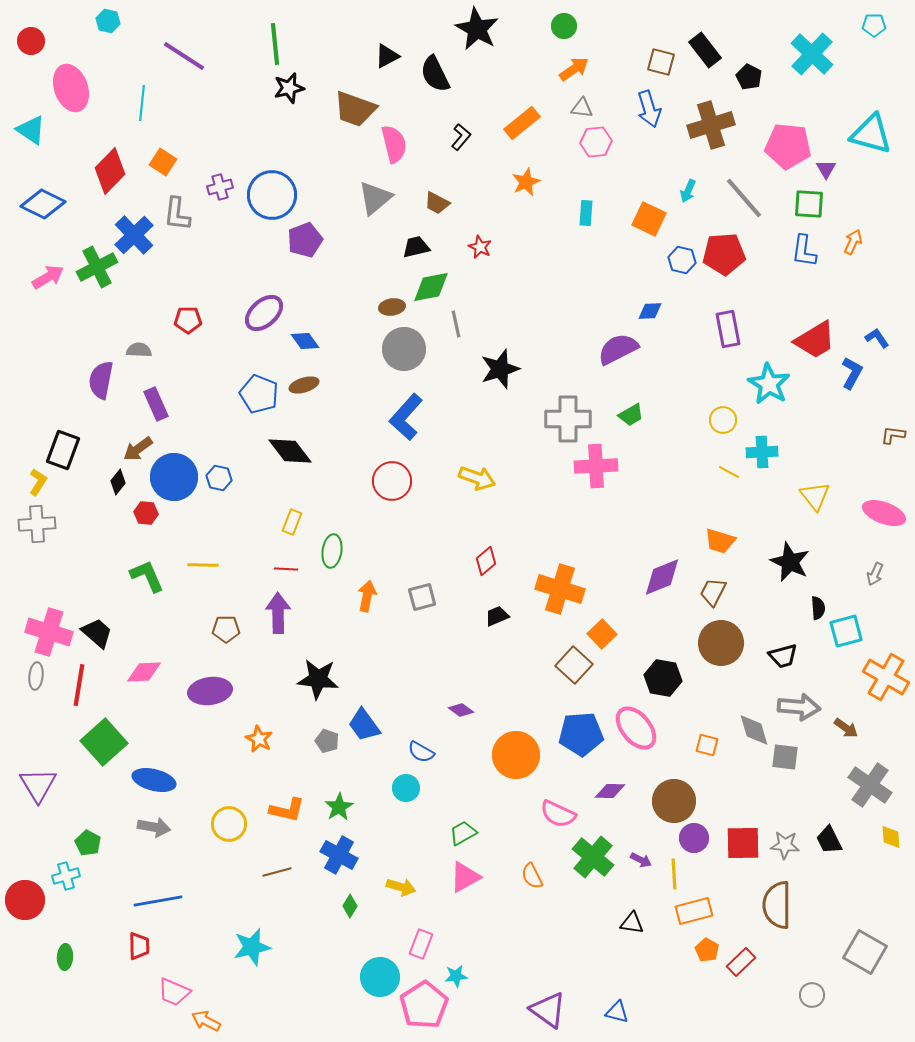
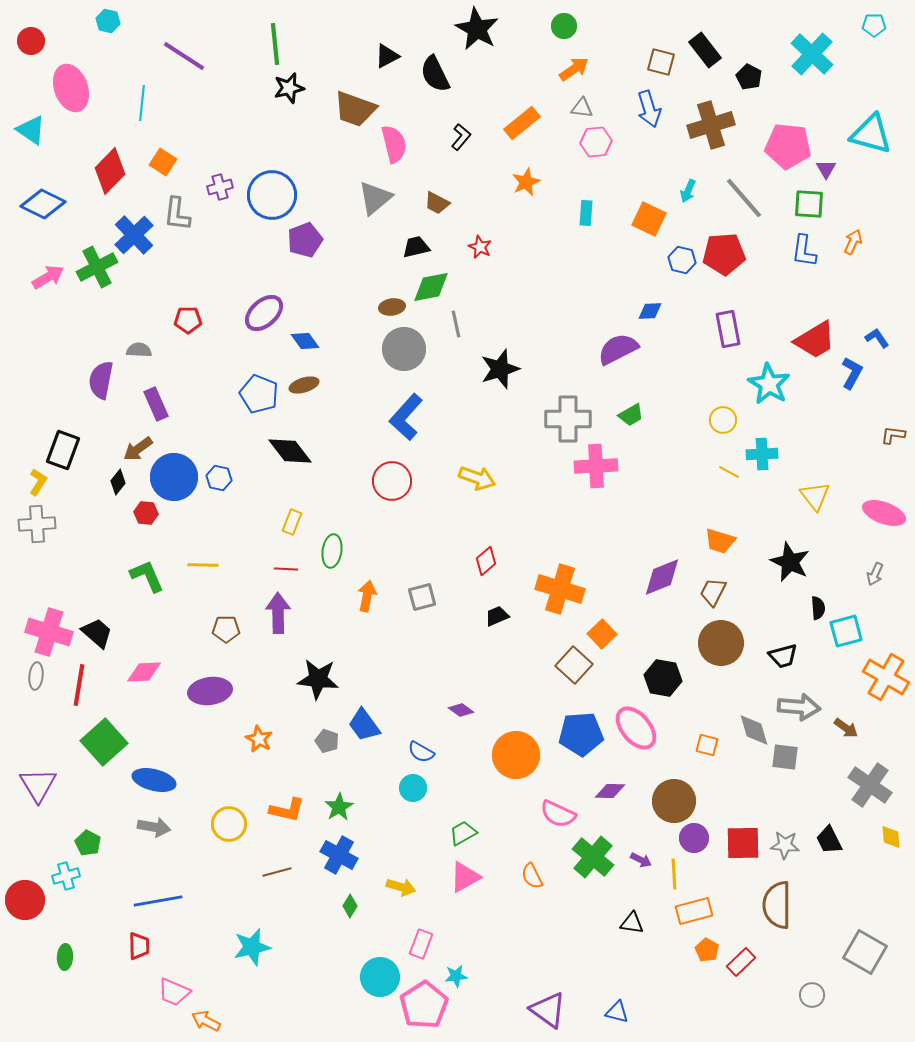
cyan cross at (762, 452): moved 2 px down
cyan circle at (406, 788): moved 7 px right
